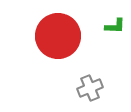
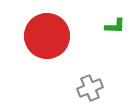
red circle: moved 11 px left
